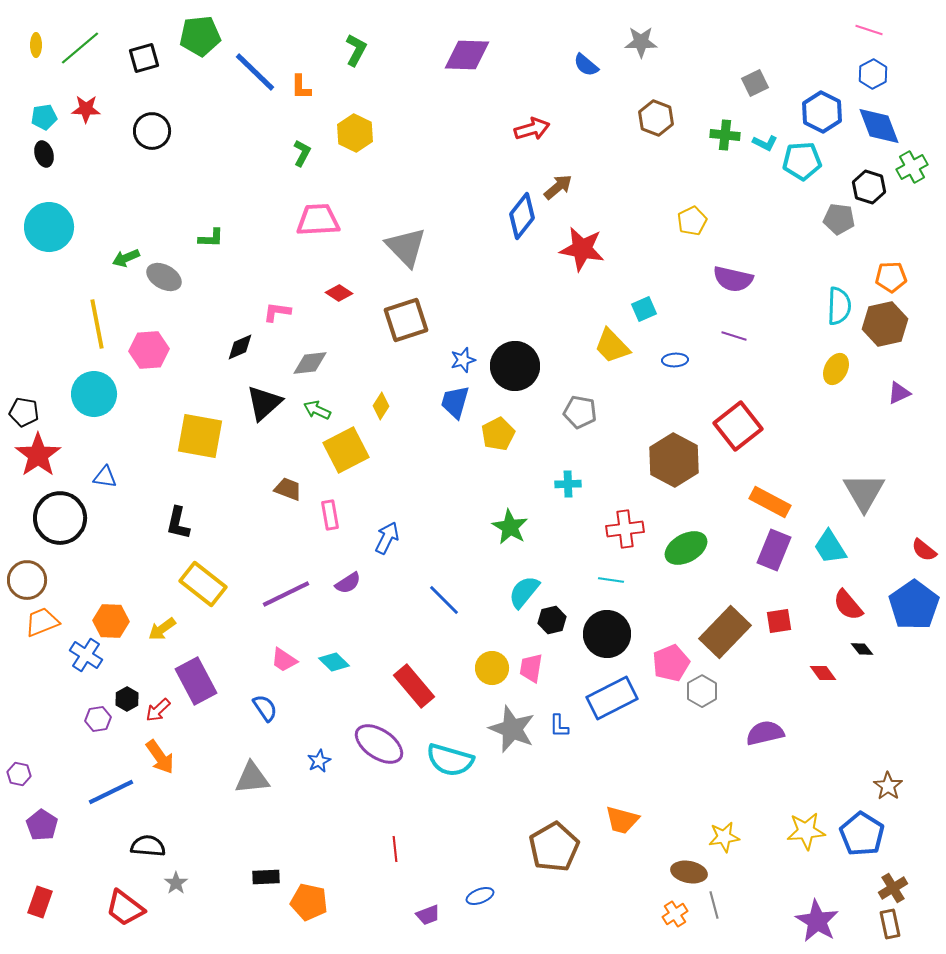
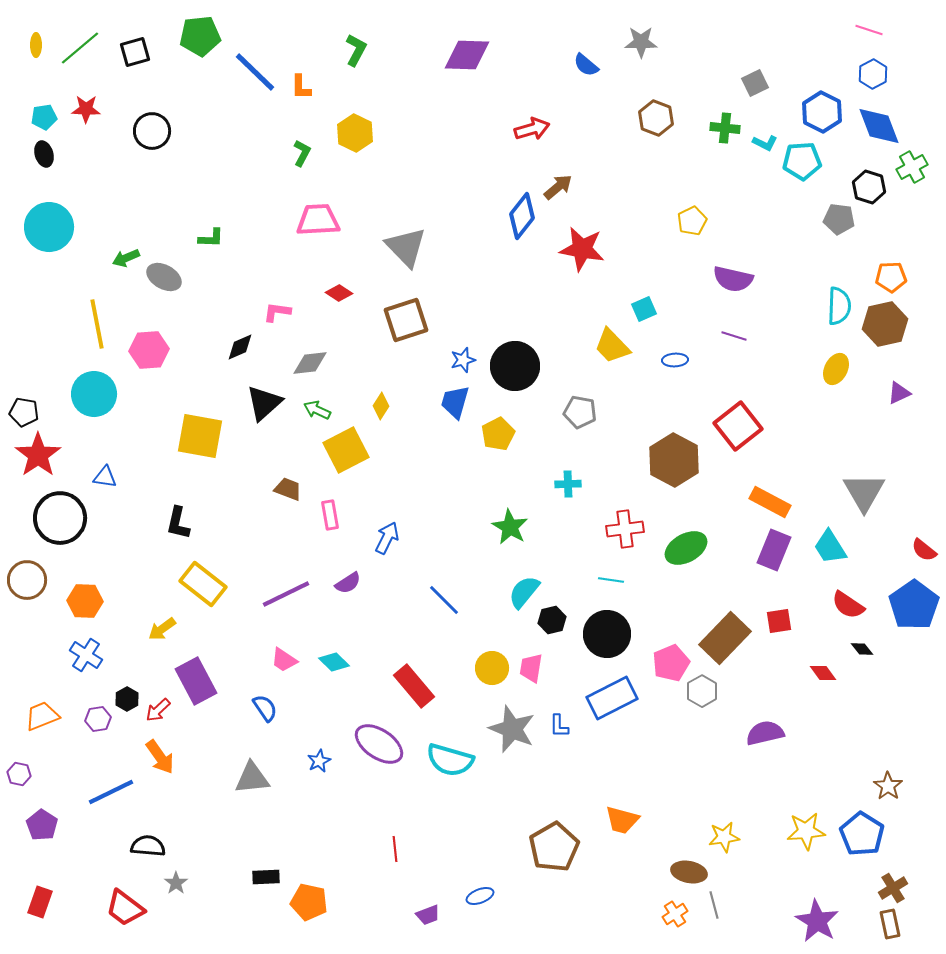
black square at (144, 58): moved 9 px left, 6 px up
green cross at (725, 135): moved 7 px up
red semicircle at (848, 605): rotated 16 degrees counterclockwise
orange hexagon at (111, 621): moved 26 px left, 20 px up
orange trapezoid at (42, 622): moved 94 px down
brown rectangle at (725, 632): moved 6 px down
